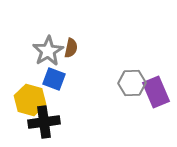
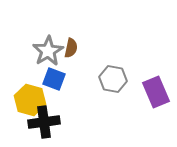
gray hexagon: moved 19 px left, 4 px up; rotated 12 degrees clockwise
